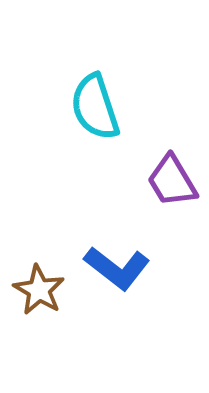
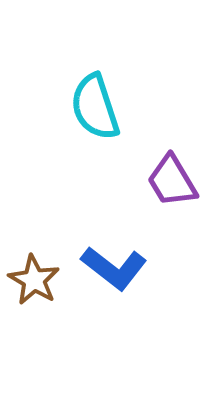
blue L-shape: moved 3 px left
brown star: moved 5 px left, 10 px up
